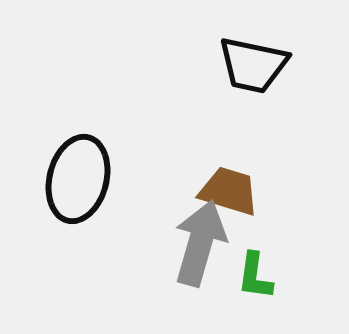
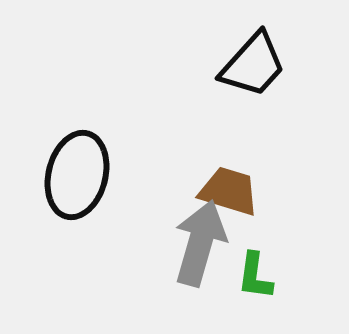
black trapezoid: rotated 60 degrees counterclockwise
black ellipse: moved 1 px left, 4 px up
